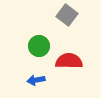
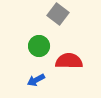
gray square: moved 9 px left, 1 px up
blue arrow: rotated 18 degrees counterclockwise
